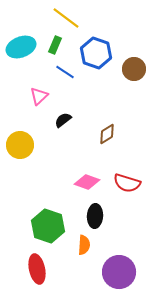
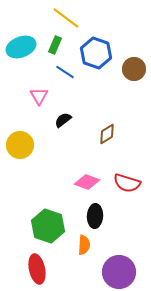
pink triangle: rotated 18 degrees counterclockwise
